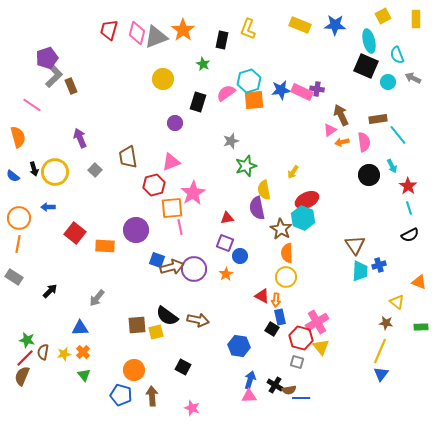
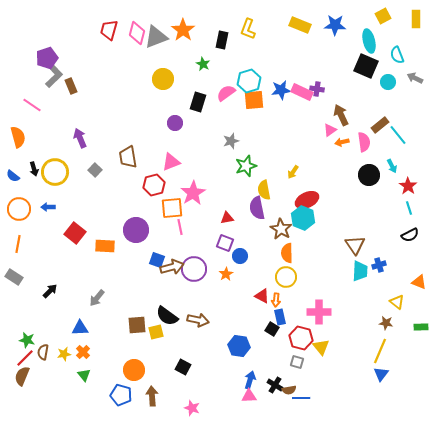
gray arrow at (413, 78): moved 2 px right
brown rectangle at (378, 119): moved 2 px right, 6 px down; rotated 30 degrees counterclockwise
orange circle at (19, 218): moved 9 px up
pink cross at (317, 322): moved 2 px right, 10 px up; rotated 30 degrees clockwise
